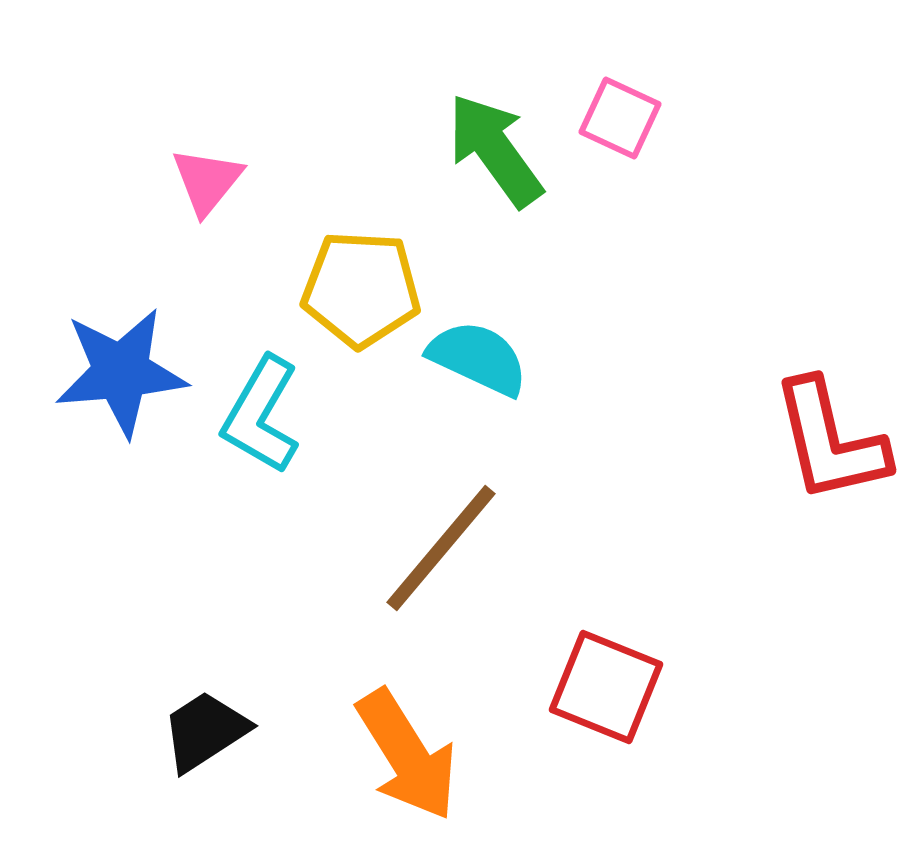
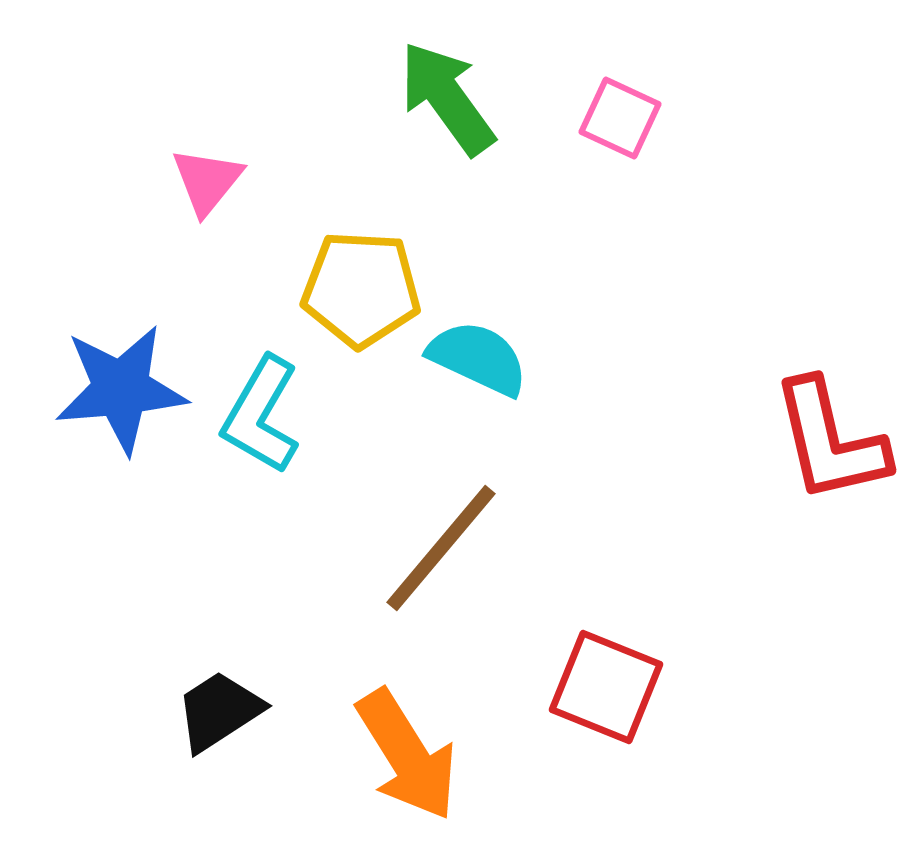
green arrow: moved 48 px left, 52 px up
blue star: moved 17 px down
black trapezoid: moved 14 px right, 20 px up
